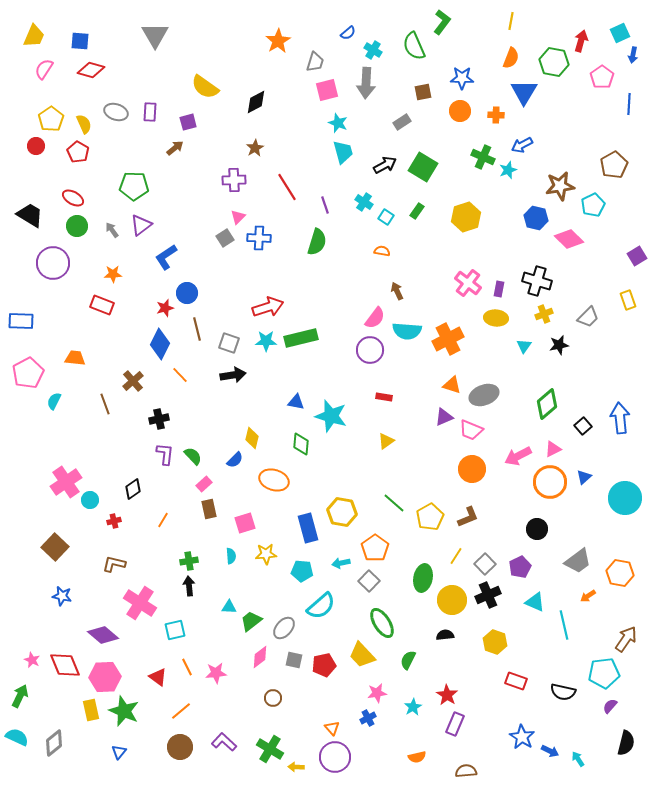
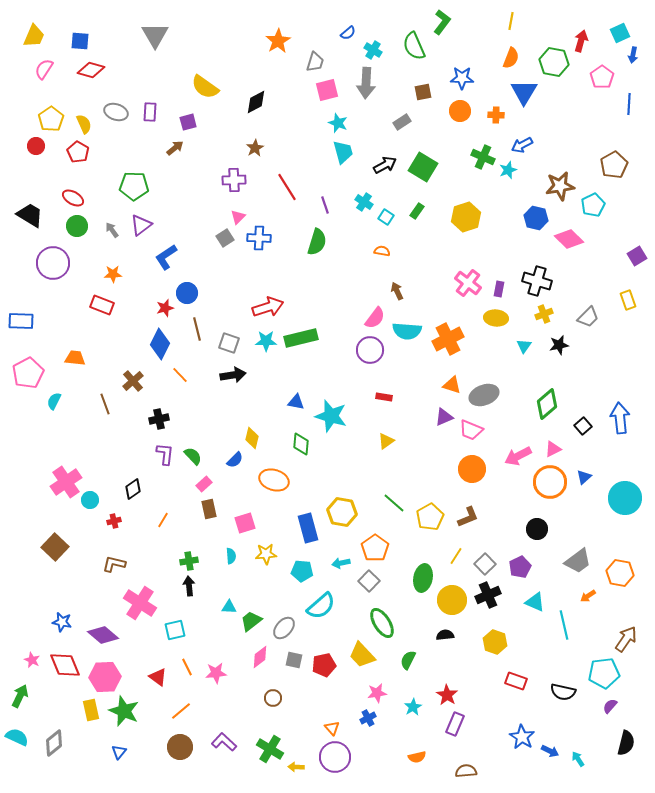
blue star at (62, 596): moved 26 px down
